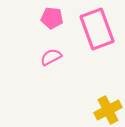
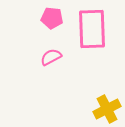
pink rectangle: moved 5 px left; rotated 18 degrees clockwise
yellow cross: moved 1 px left, 1 px up
